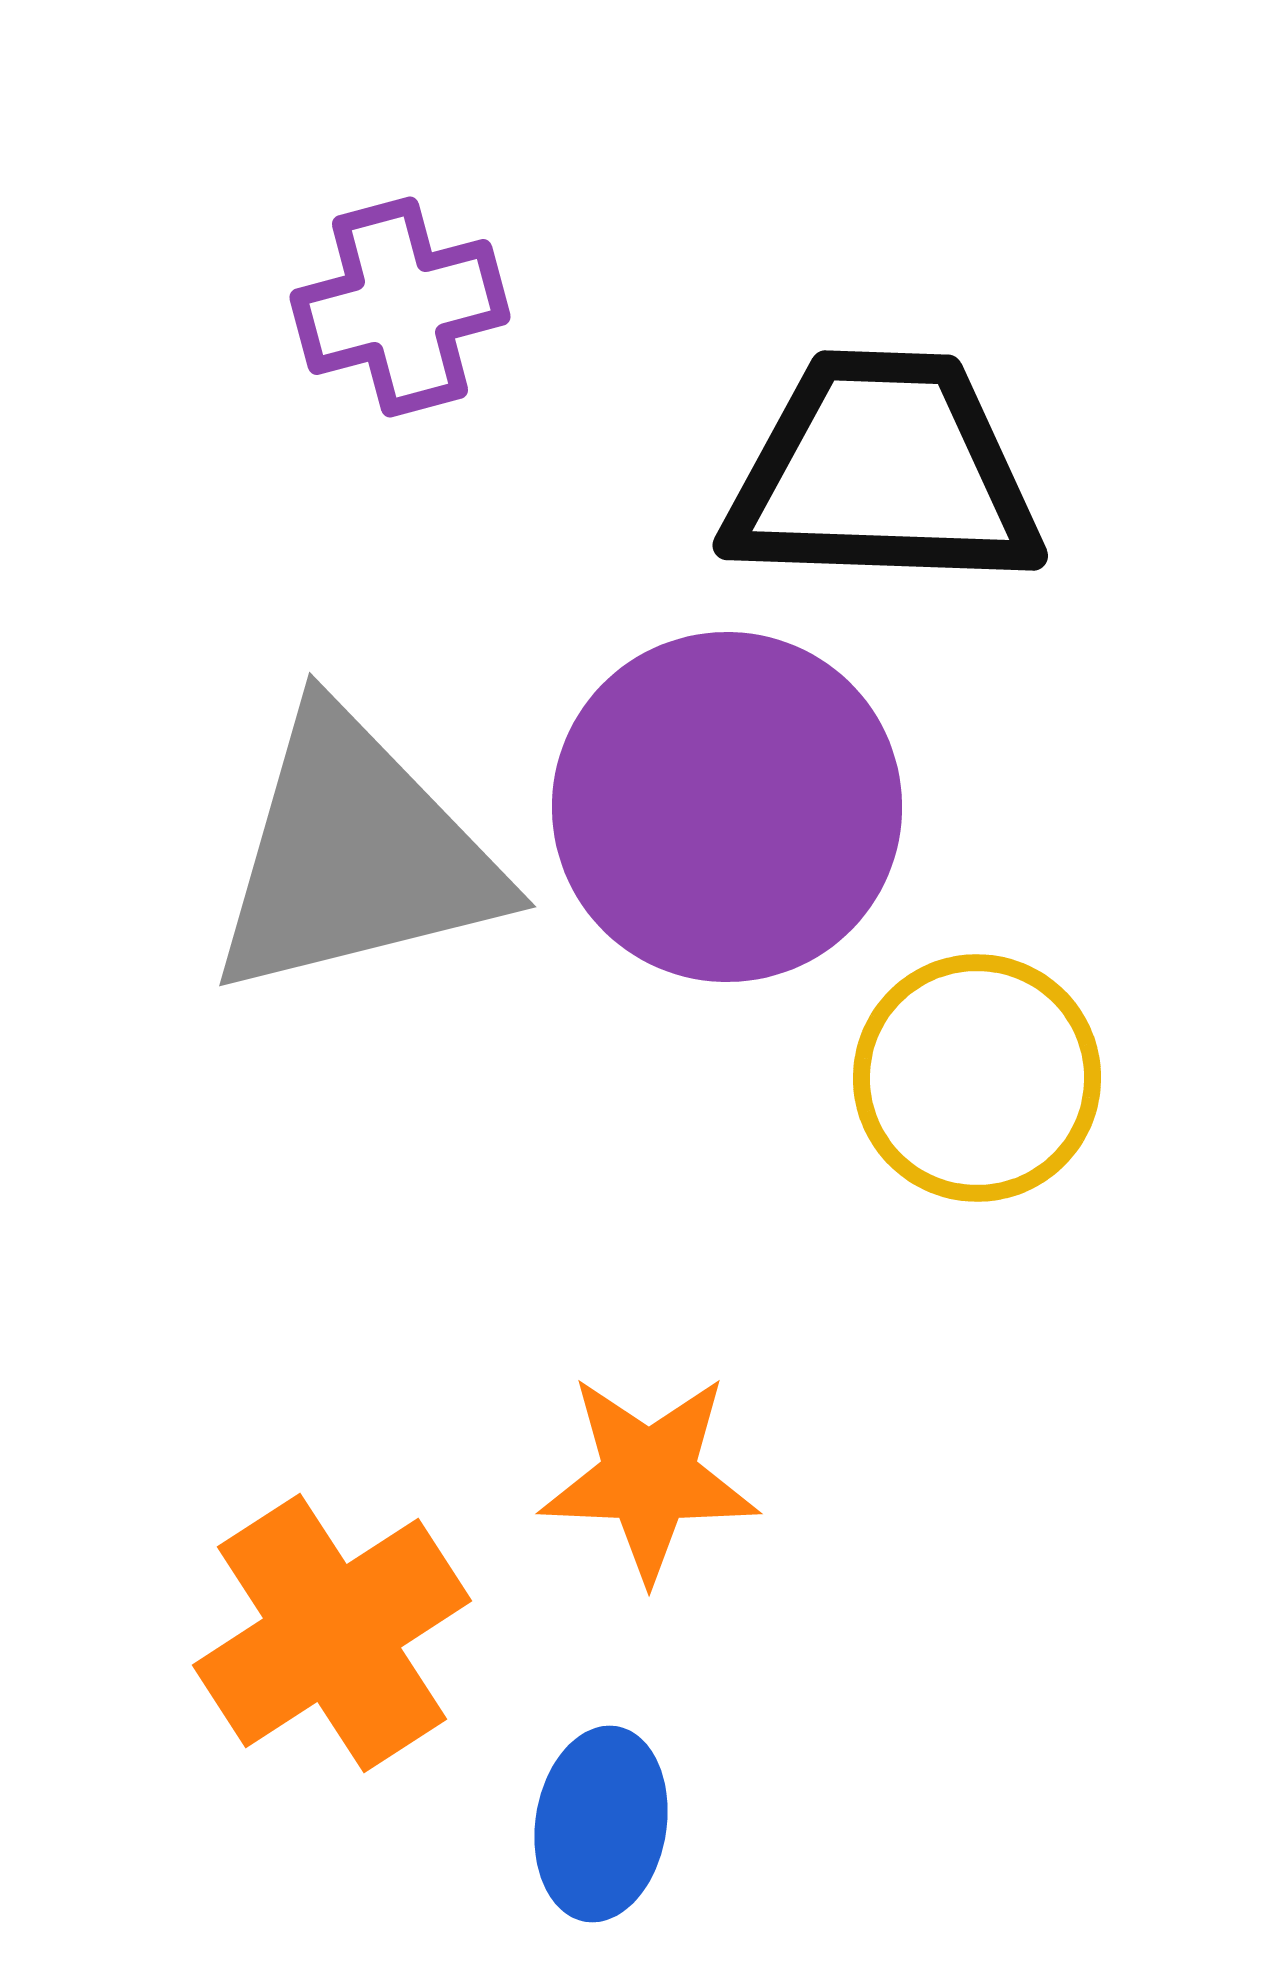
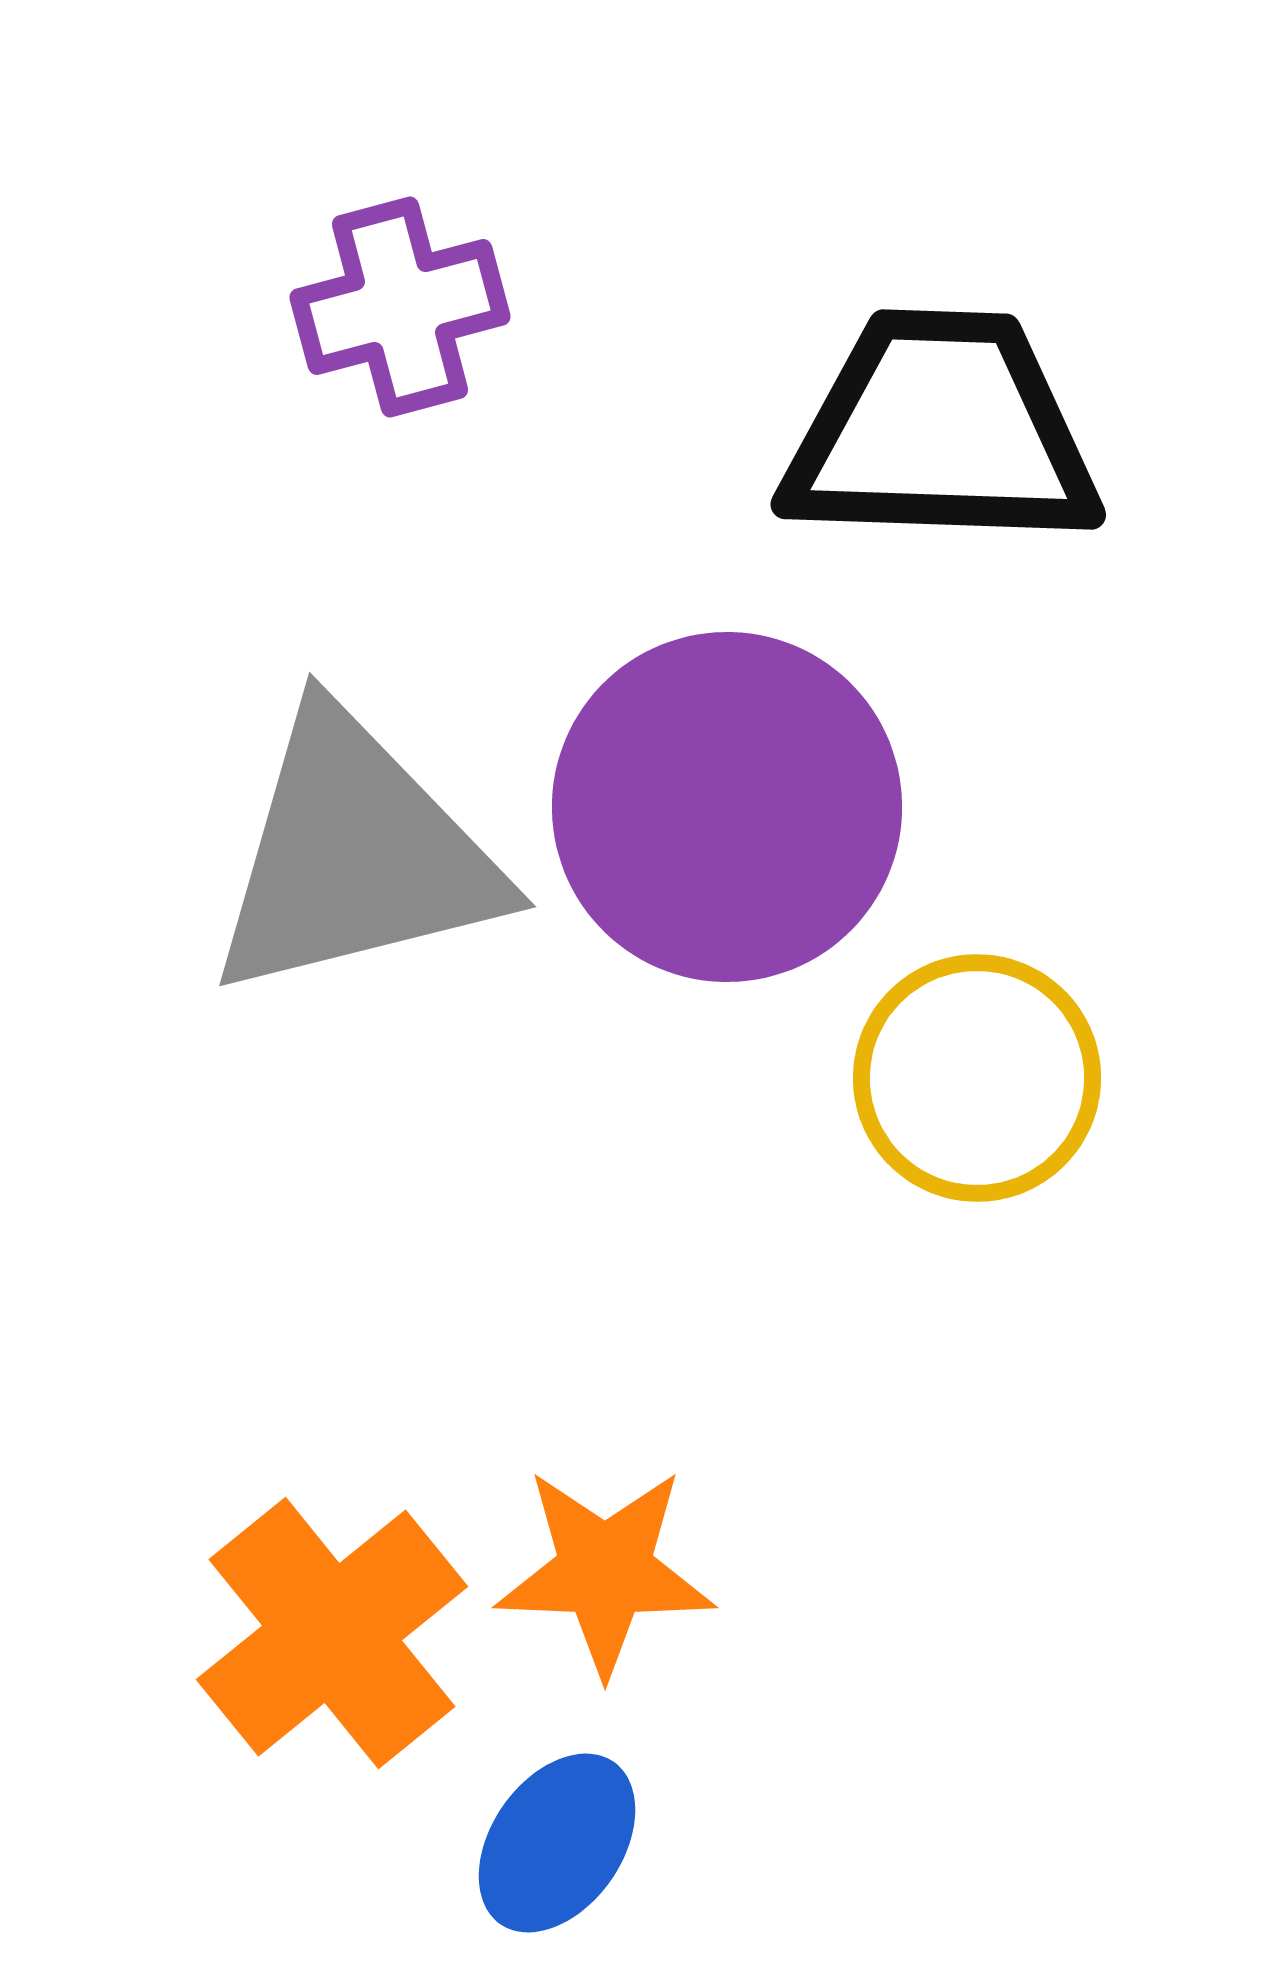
black trapezoid: moved 58 px right, 41 px up
orange star: moved 44 px left, 94 px down
orange cross: rotated 6 degrees counterclockwise
blue ellipse: moved 44 px left, 19 px down; rotated 26 degrees clockwise
